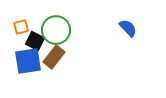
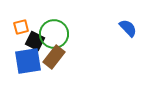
green circle: moved 2 px left, 4 px down
